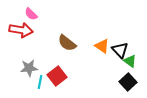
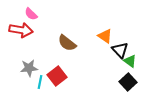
orange triangle: moved 3 px right, 10 px up
